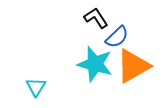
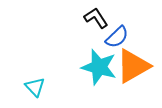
cyan star: moved 4 px right, 3 px down
cyan triangle: moved 1 px left; rotated 15 degrees counterclockwise
